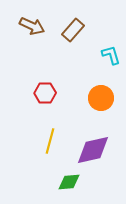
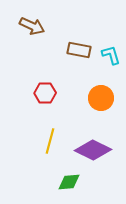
brown rectangle: moved 6 px right, 20 px down; rotated 60 degrees clockwise
purple diamond: rotated 39 degrees clockwise
